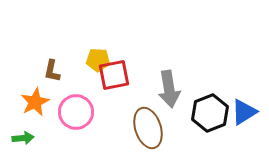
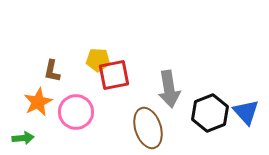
orange star: moved 3 px right
blue triangle: moved 2 px right; rotated 40 degrees counterclockwise
